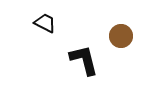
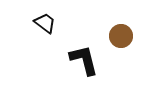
black trapezoid: rotated 10 degrees clockwise
